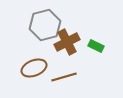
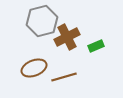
gray hexagon: moved 3 px left, 4 px up
brown cross: moved 5 px up
green rectangle: rotated 49 degrees counterclockwise
